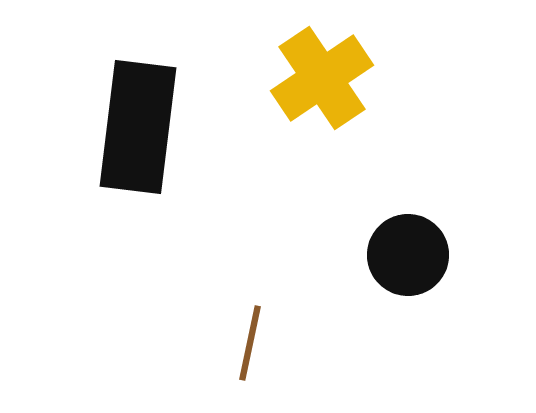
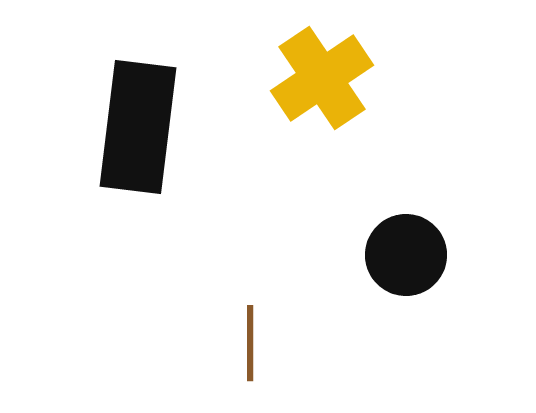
black circle: moved 2 px left
brown line: rotated 12 degrees counterclockwise
